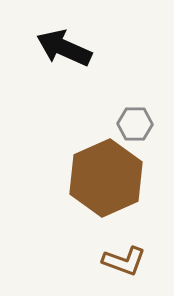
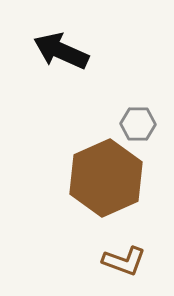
black arrow: moved 3 px left, 3 px down
gray hexagon: moved 3 px right
